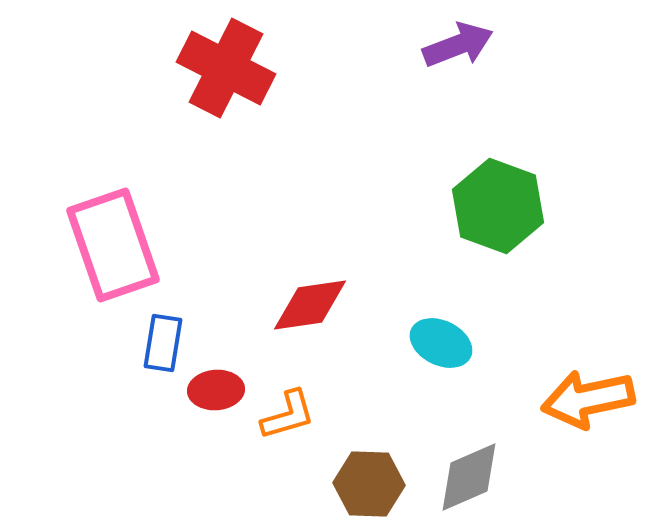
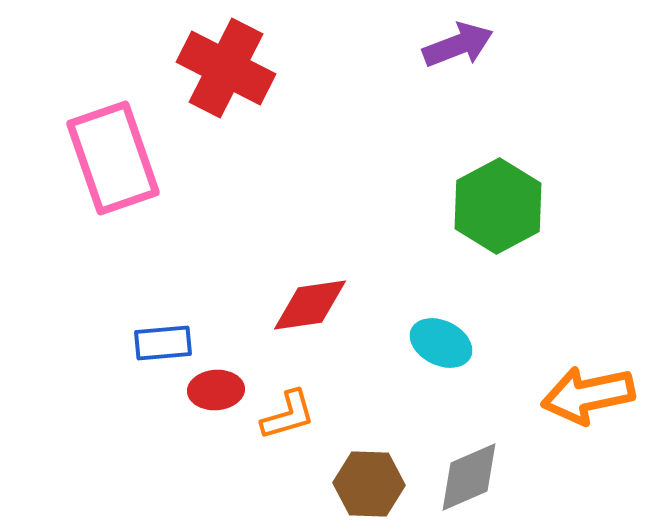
green hexagon: rotated 12 degrees clockwise
pink rectangle: moved 87 px up
blue rectangle: rotated 76 degrees clockwise
orange arrow: moved 4 px up
